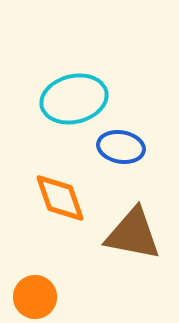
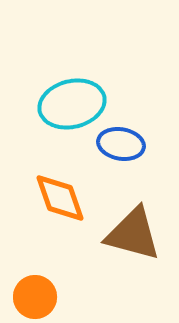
cyan ellipse: moved 2 px left, 5 px down
blue ellipse: moved 3 px up
brown triangle: rotated 4 degrees clockwise
